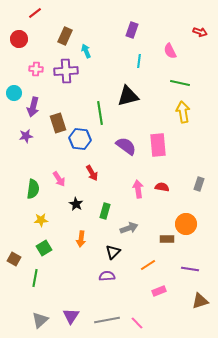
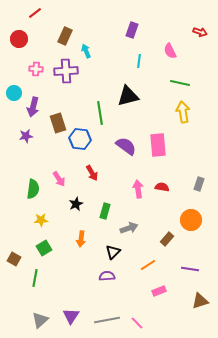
black star at (76, 204): rotated 16 degrees clockwise
orange circle at (186, 224): moved 5 px right, 4 px up
brown rectangle at (167, 239): rotated 48 degrees counterclockwise
